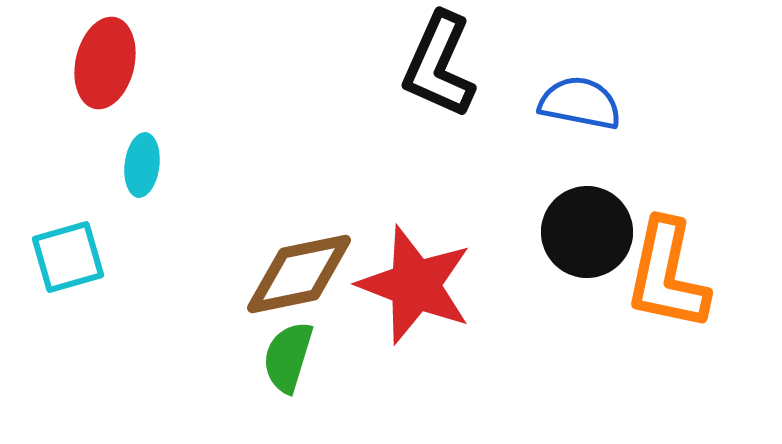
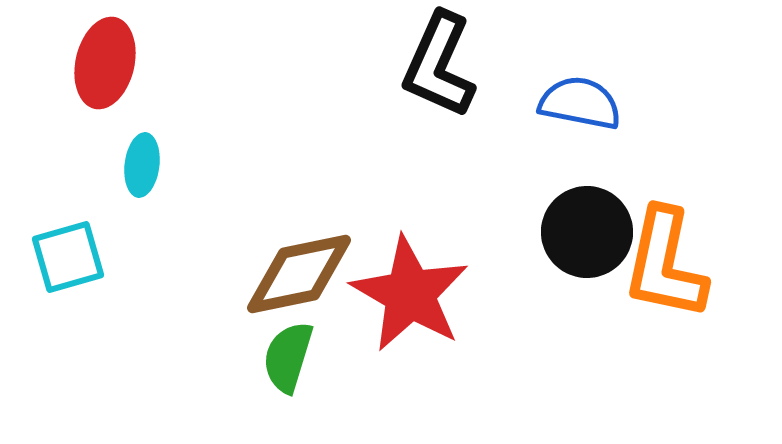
orange L-shape: moved 2 px left, 11 px up
red star: moved 5 px left, 9 px down; rotated 9 degrees clockwise
